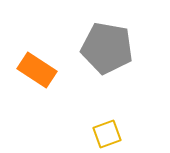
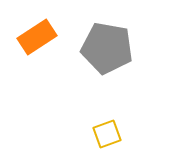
orange rectangle: moved 33 px up; rotated 66 degrees counterclockwise
